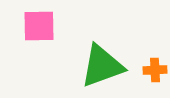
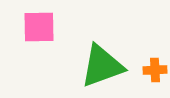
pink square: moved 1 px down
